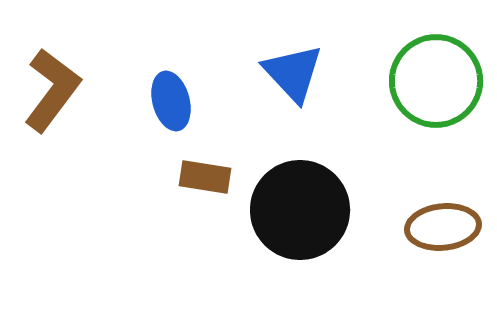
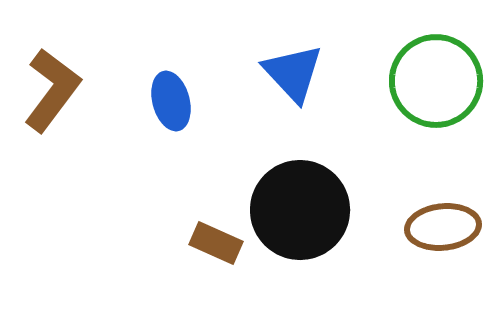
brown rectangle: moved 11 px right, 66 px down; rotated 15 degrees clockwise
